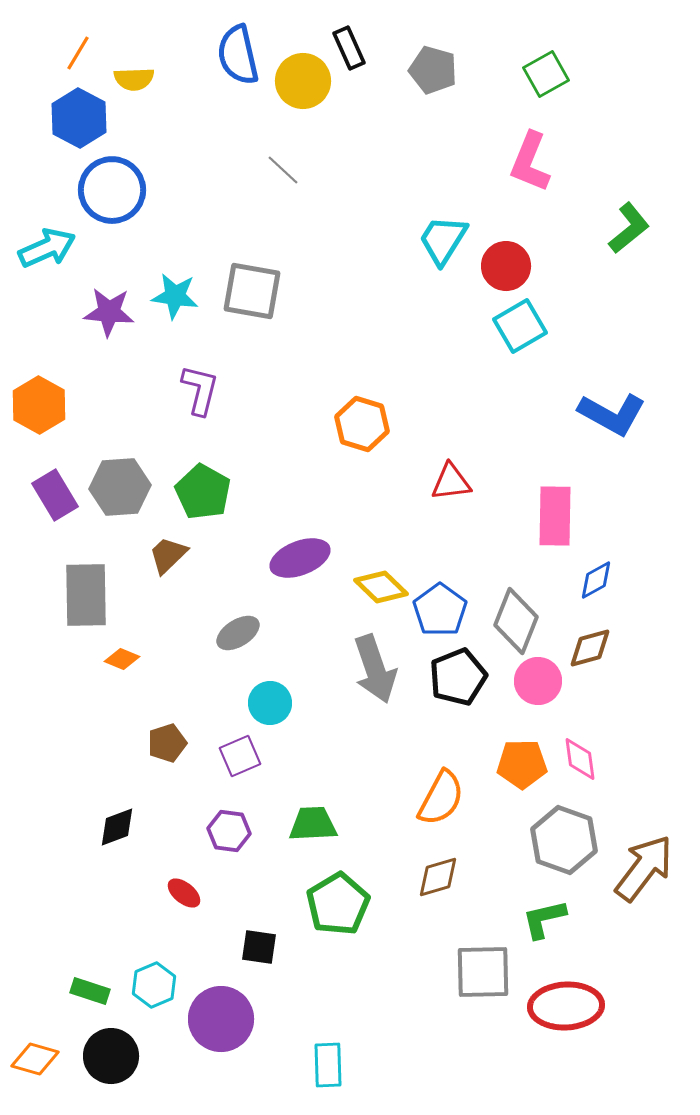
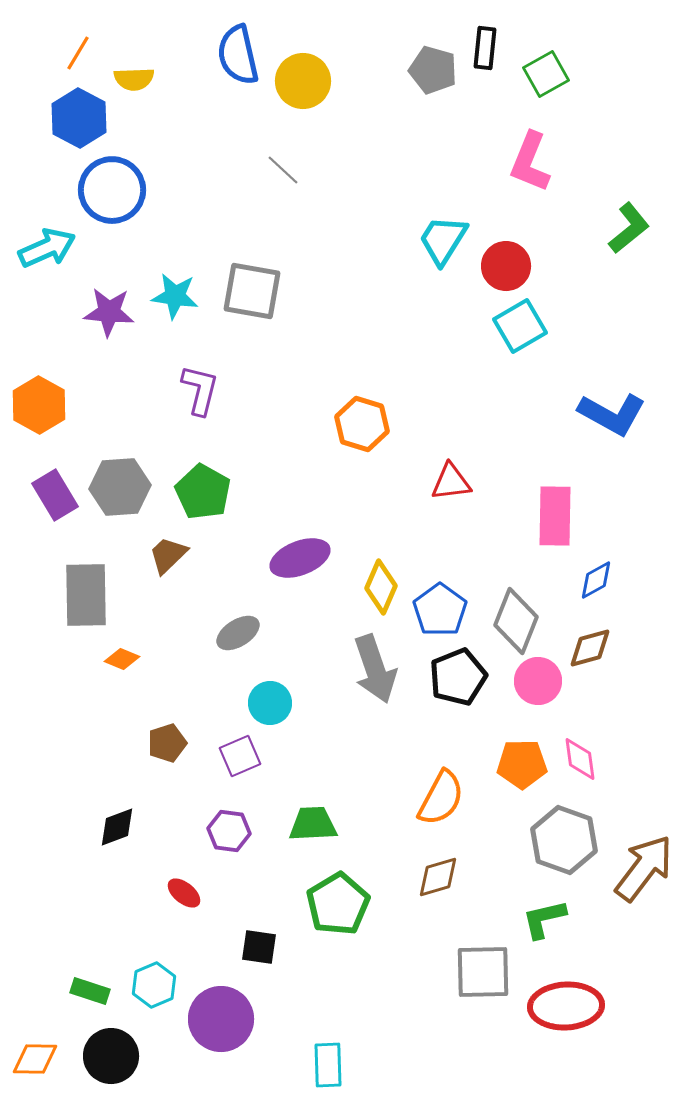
black rectangle at (349, 48): moved 136 px right; rotated 30 degrees clockwise
yellow diamond at (381, 587): rotated 70 degrees clockwise
orange diamond at (35, 1059): rotated 15 degrees counterclockwise
